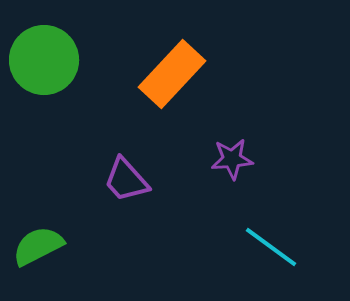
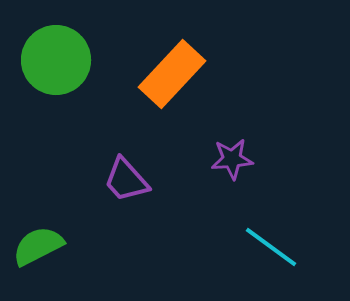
green circle: moved 12 px right
